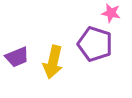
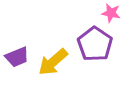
purple pentagon: rotated 16 degrees clockwise
yellow arrow: rotated 36 degrees clockwise
